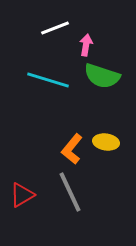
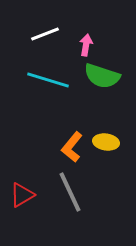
white line: moved 10 px left, 6 px down
orange L-shape: moved 2 px up
